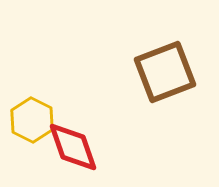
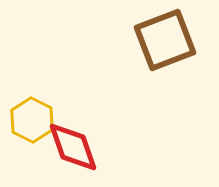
brown square: moved 32 px up
